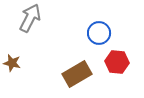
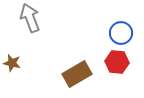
gray arrow: rotated 48 degrees counterclockwise
blue circle: moved 22 px right
